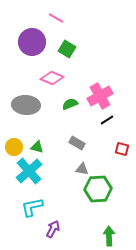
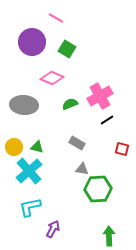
gray ellipse: moved 2 px left
cyan L-shape: moved 2 px left
